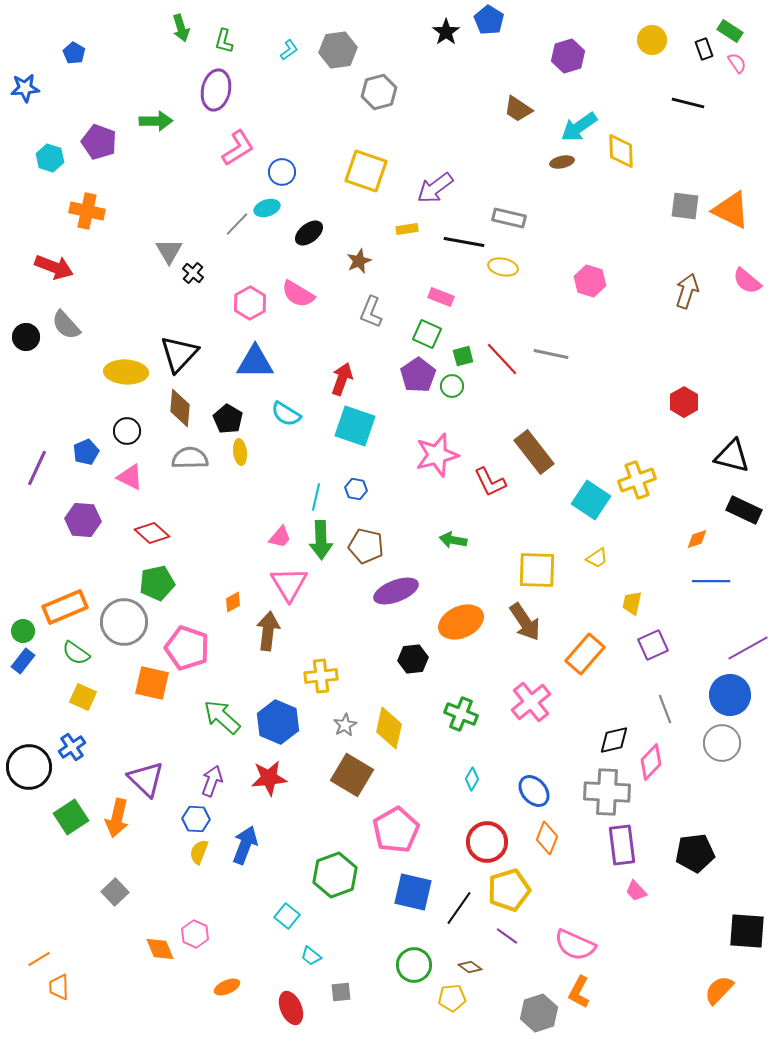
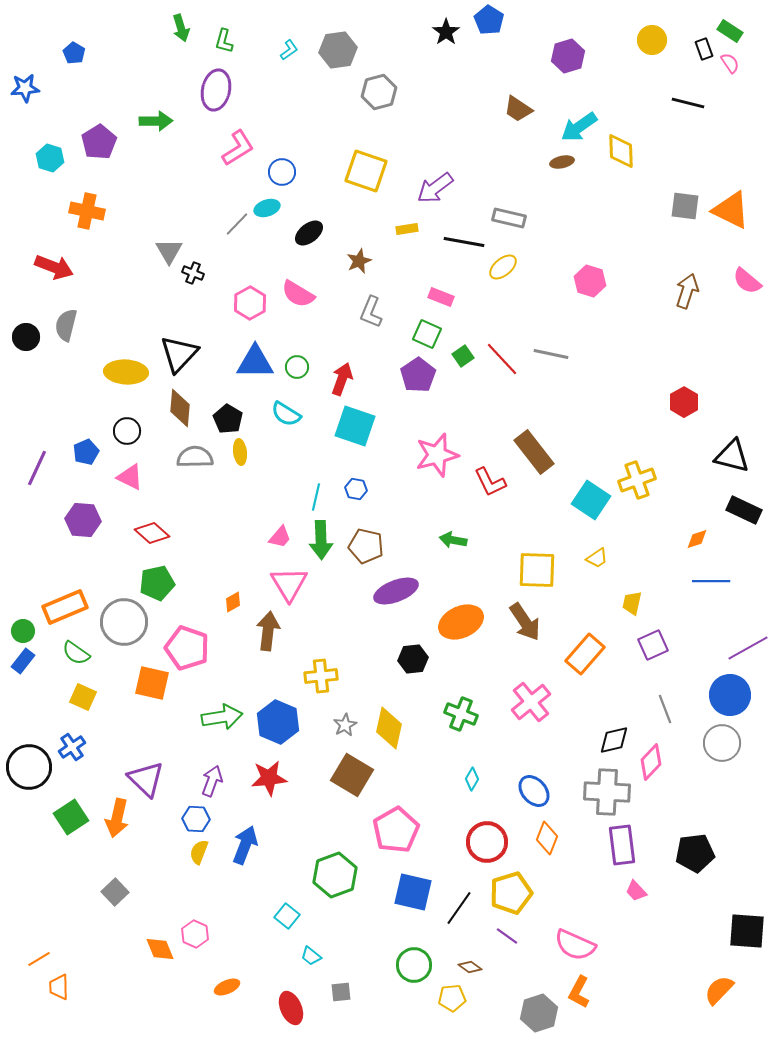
pink semicircle at (737, 63): moved 7 px left
purple pentagon at (99, 142): rotated 20 degrees clockwise
yellow ellipse at (503, 267): rotated 52 degrees counterclockwise
black cross at (193, 273): rotated 20 degrees counterclockwise
gray semicircle at (66, 325): rotated 56 degrees clockwise
green square at (463, 356): rotated 20 degrees counterclockwise
green circle at (452, 386): moved 155 px left, 19 px up
gray semicircle at (190, 458): moved 5 px right, 1 px up
green arrow at (222, 717): rotated 129 degrees clockwise
yellow pentagon at (509, 890): moved 2 px right, 3 px down
